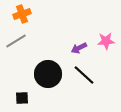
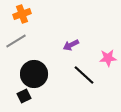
pink star: moved 2 px right, 17 px down
purple arrow: moved 8 px left, 3 px up
black circle: moved 14 px left
black square: moved 2 px right, 2 px up; rotated 24 degrees counterclockwise
